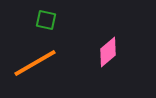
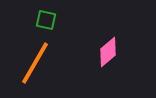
orange line: rotated 30 degrees counterclockwise
